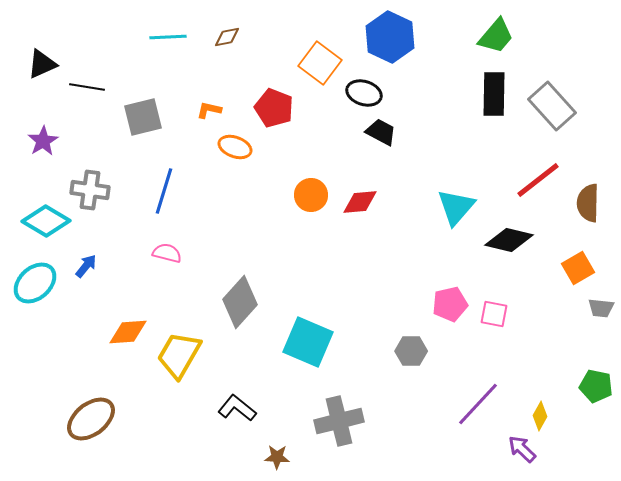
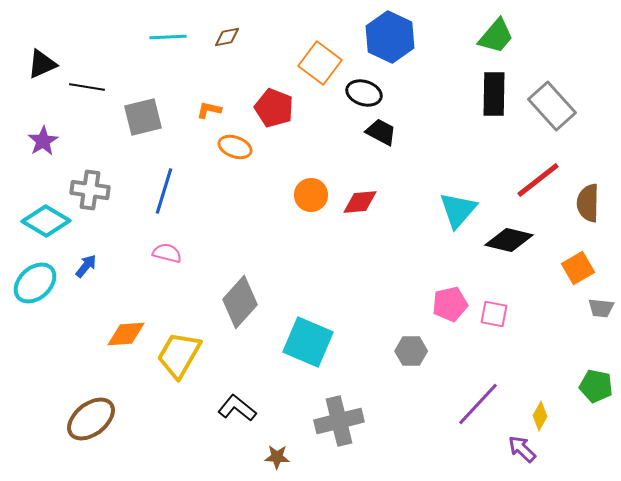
cyan triangle at (456, 207): moved 2 px right, 3 px down
orange diamond at (128, 332): moved 2 px left, 2 px down
